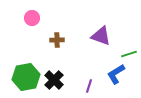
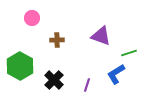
green line: moved 1 px up
green hexagon: moved 6 px left, 11 px up; rotated 20 degrees counterclockwise
purple line: moved 2 px left, 1 px up
